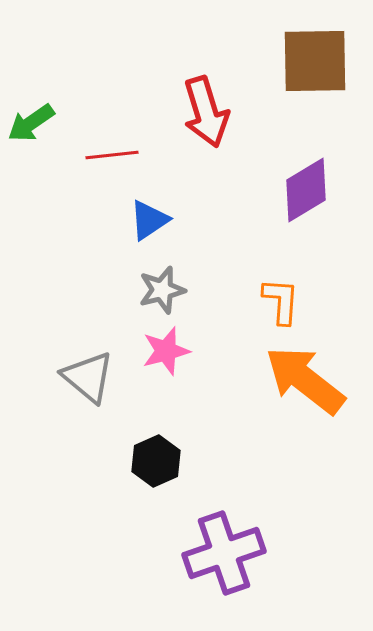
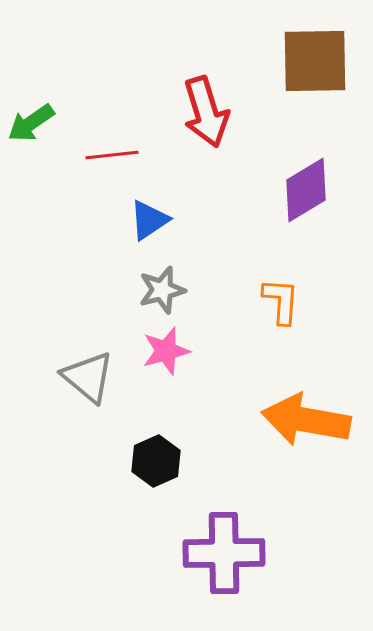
orange arrow: moved 1 px right, 40 px down; rotated 28 degrees counterclockwise
purple cross: rotated 18 degrees clockwise
